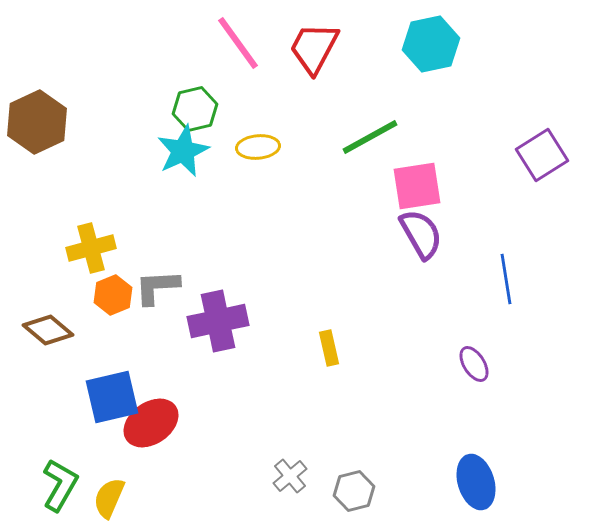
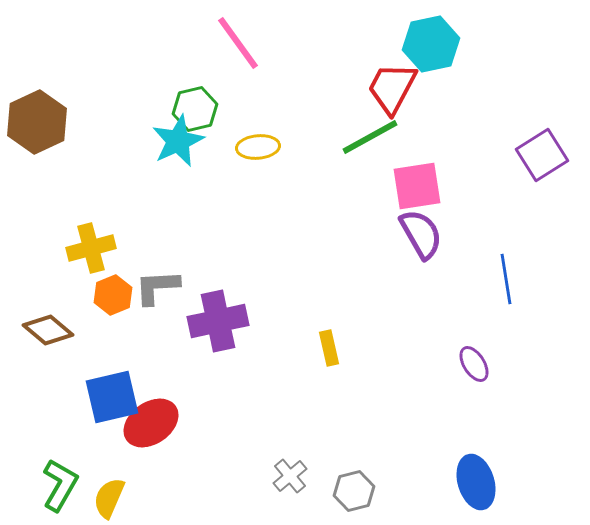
red trapezoid: moved 78 px right, 40 px down
cyan star: moved 5 px left, 10 px up
